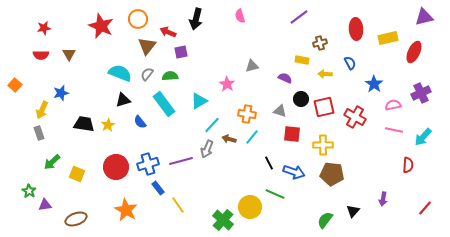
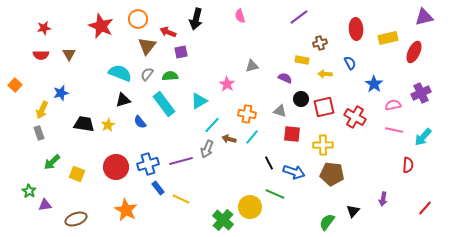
yellow line at (178, 205): moved 3 px right, 6 px up; rotated 30 degrees counterclockwise
green semicircle at (325, 220): moved 2 px right, 2 px down
